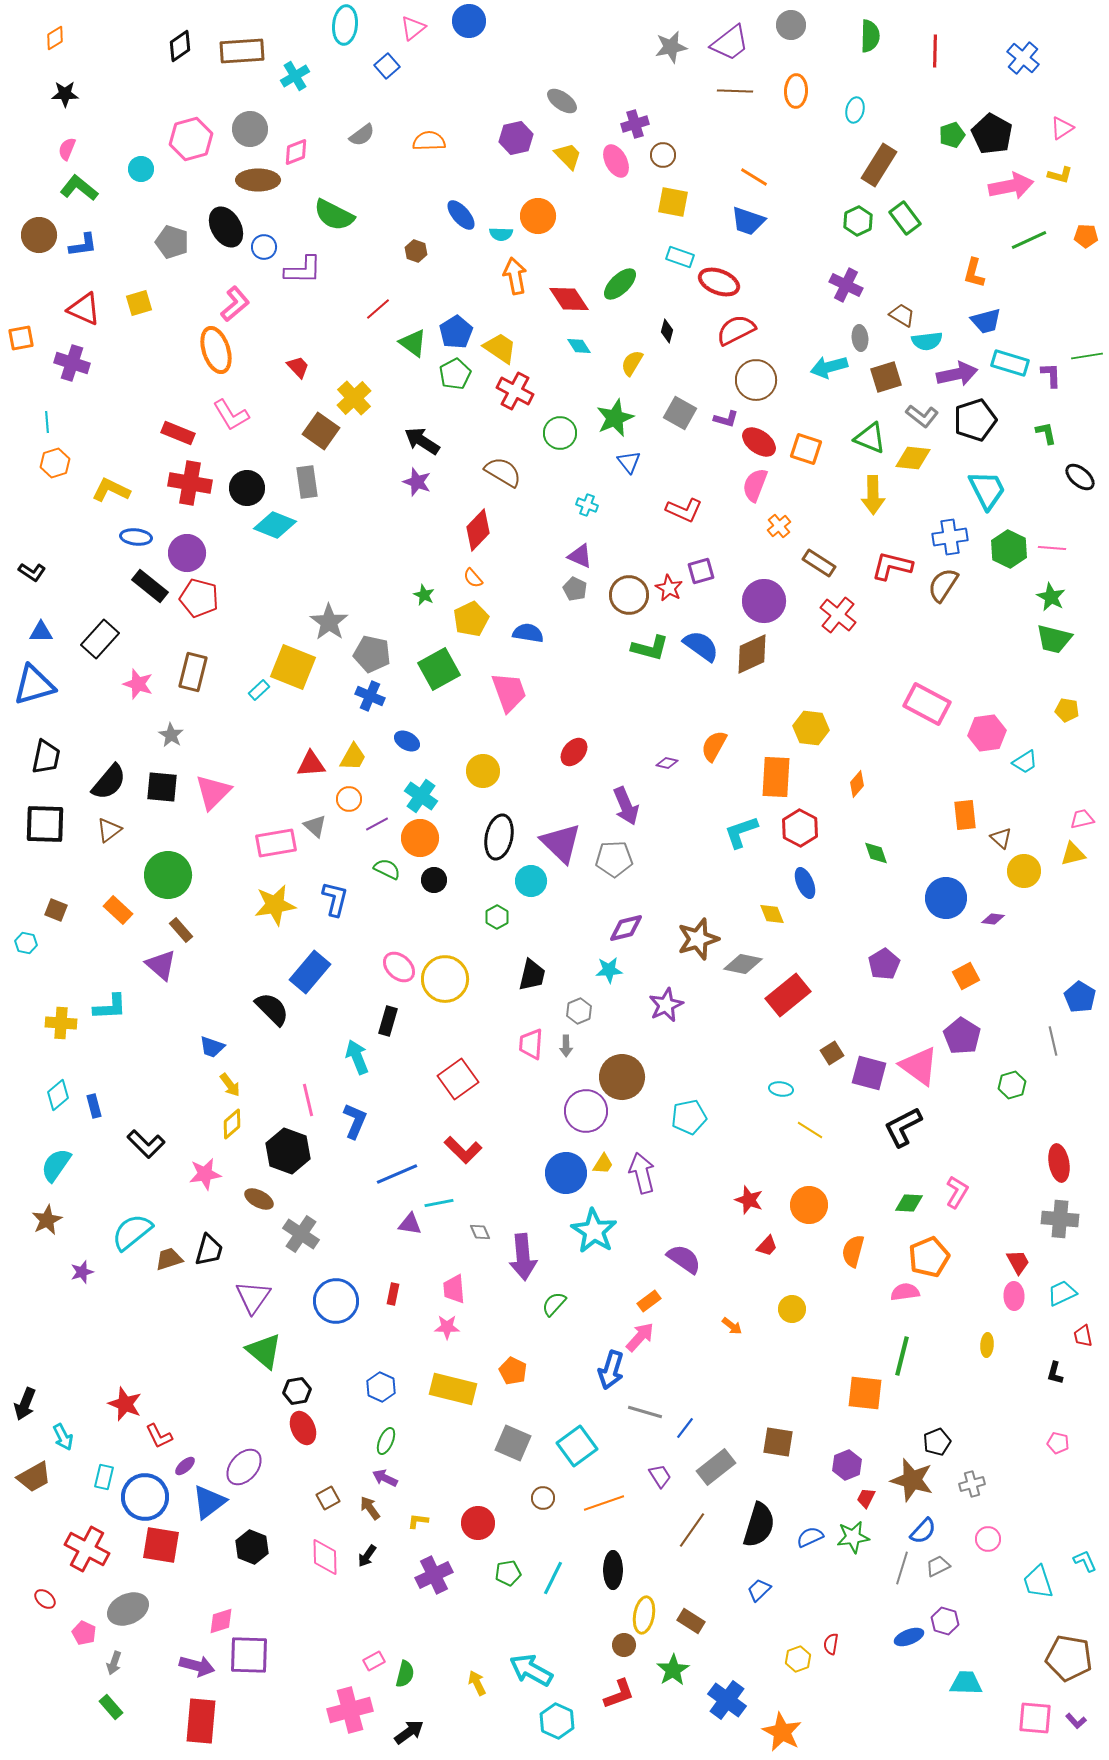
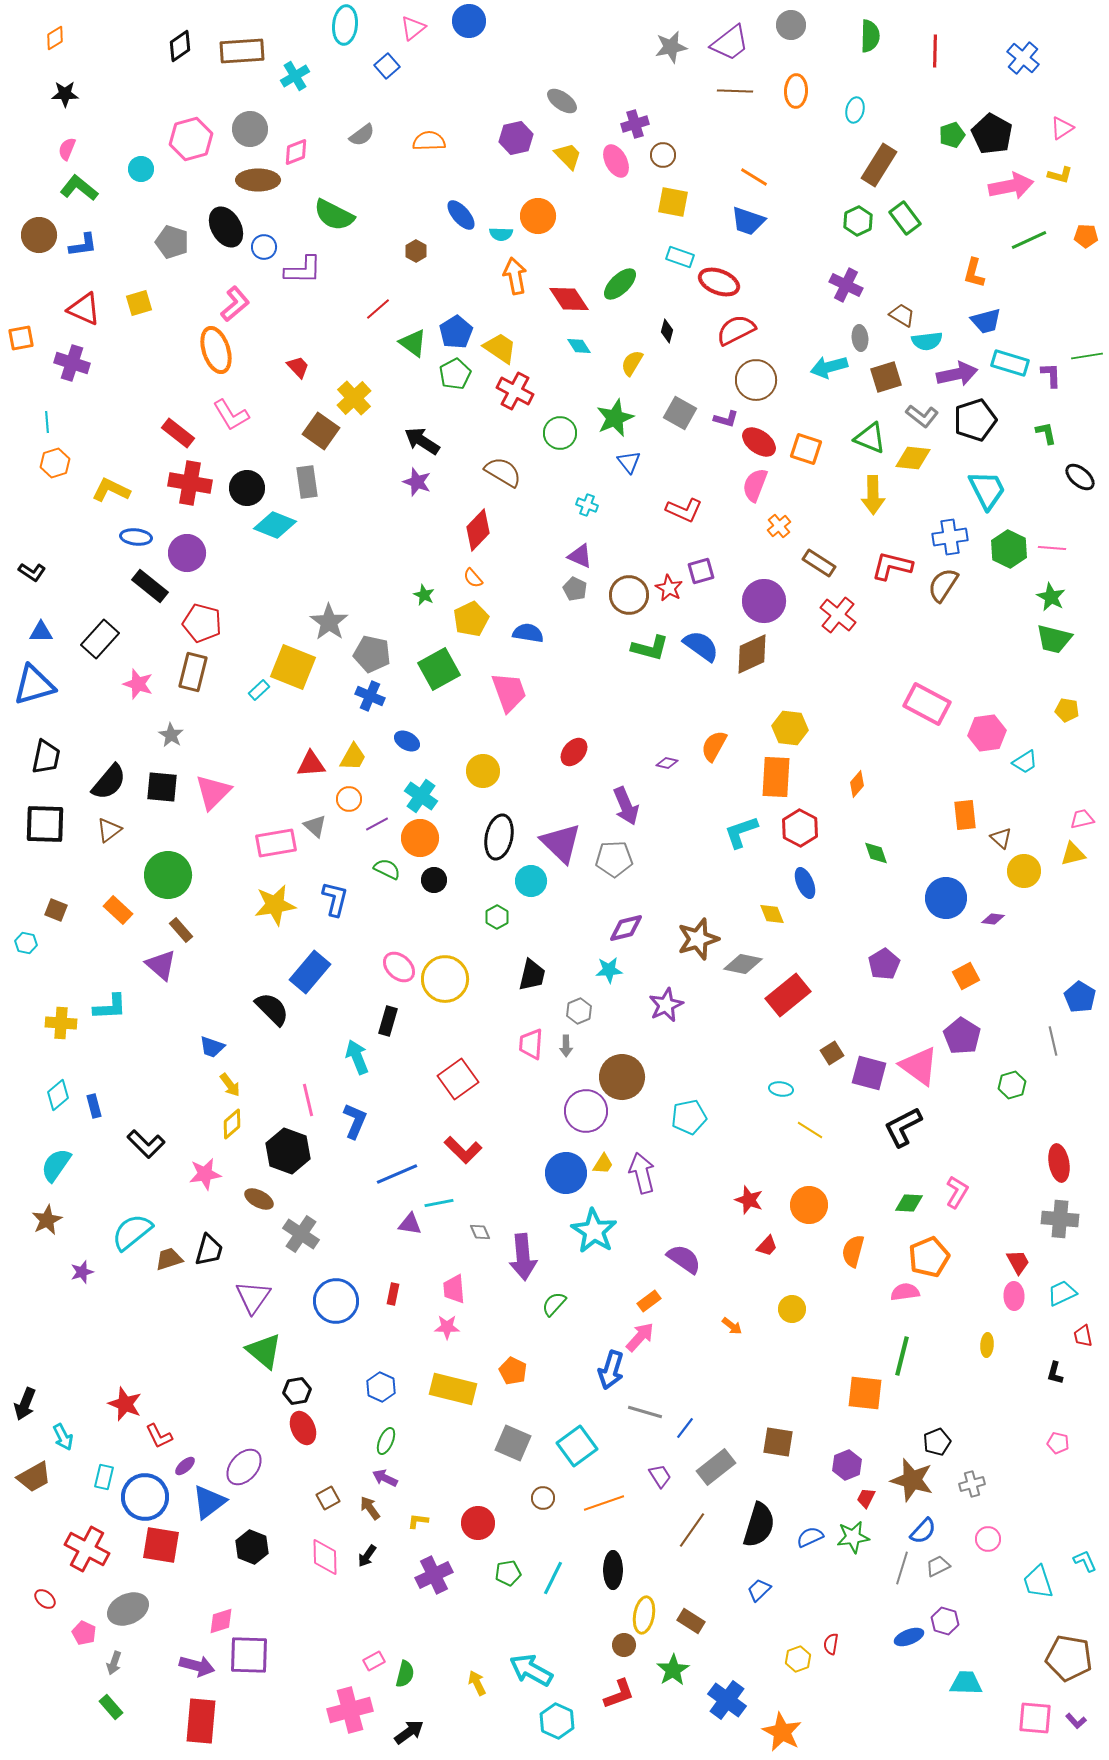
brown hexagon at (416, 251): rotated 10 degrees clockwise
red rectangle at (178, 433): rotated 16 degrees clockwise
red pentagon at (199, 598): moved 3 px right, 25 px down
yellow hexagon at (811, 728): moved 21 px left
